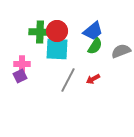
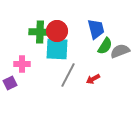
blue trapezoid: moved 3 px right, 2 px up; rotated 65 degrees counterclockwise
green semicircle: moved 10 px right
gray semicircle: moved 1 px left
purple square: moved 10 px left, 7 px down
gray line: moved 5 px up
